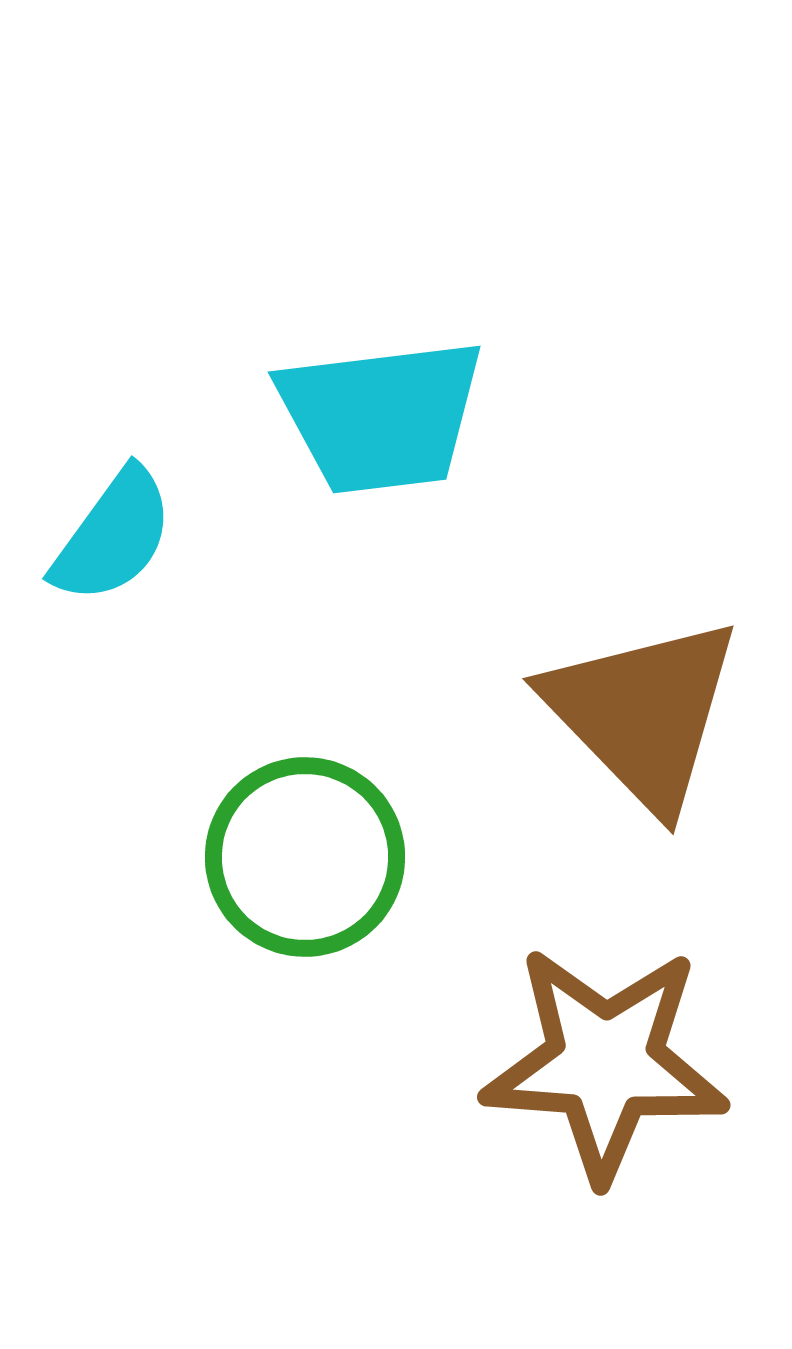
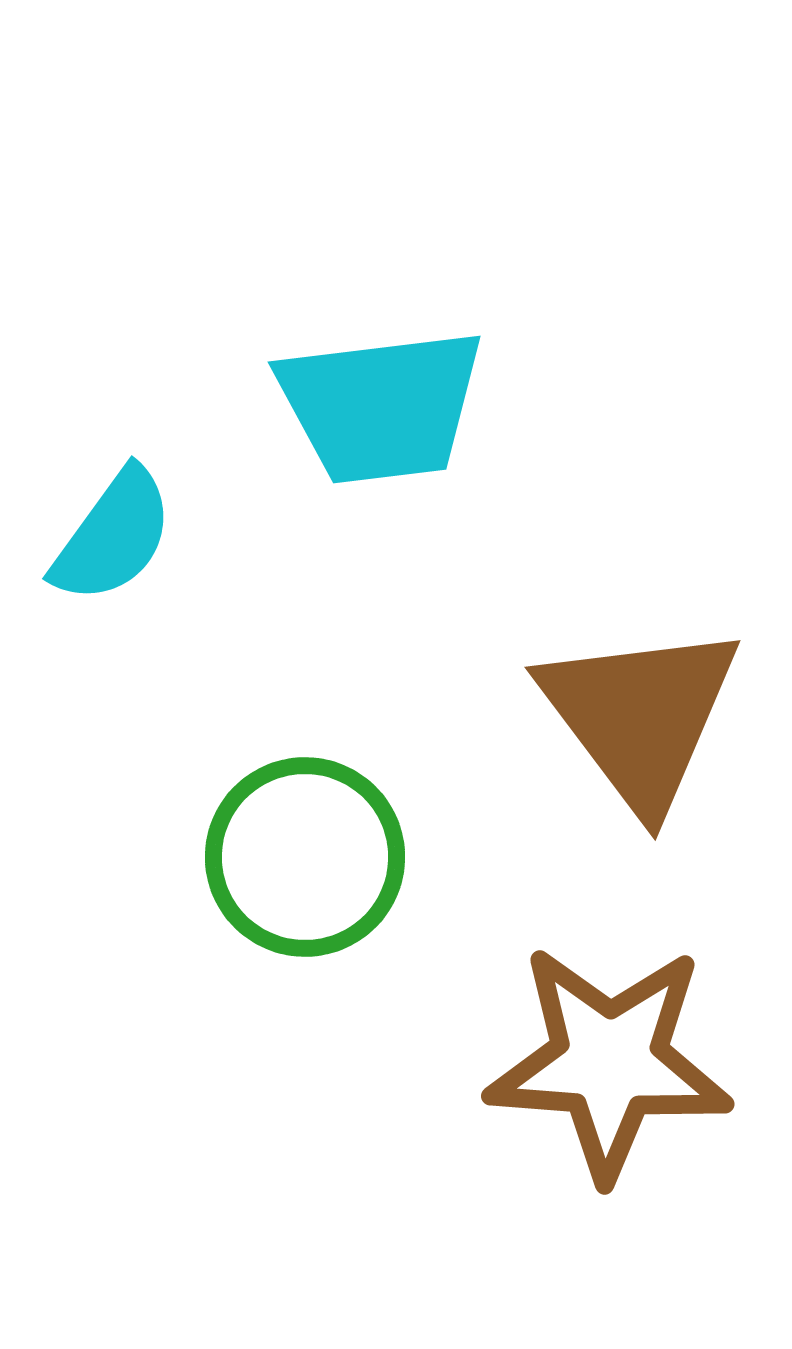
cyan trapezoid: moved 10 px up
brown triangle: moved 3 px left, 3 px down; rotated 7 degrees clockwise
brown star: moved 4 px right, 1 px up
